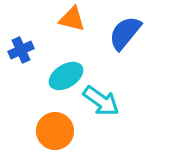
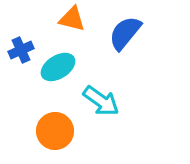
cyan ellipse: moved 8 px left, 9 px up
